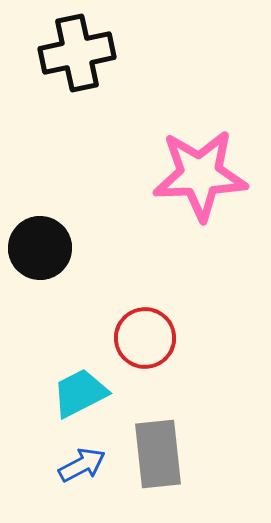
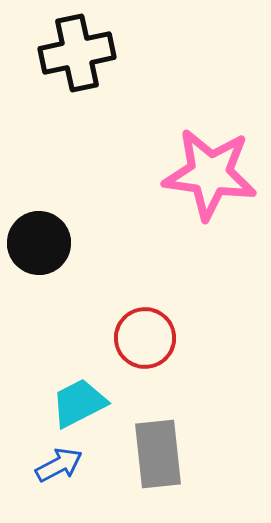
pink star: moved 10 px right, 1 px up; rotated 10 degrees clockwise
black circle: moved 1 px left, 5 px up
cyan trapezoid: moved 1 px left, 10 px down
blue arrow: moved 23 px left
